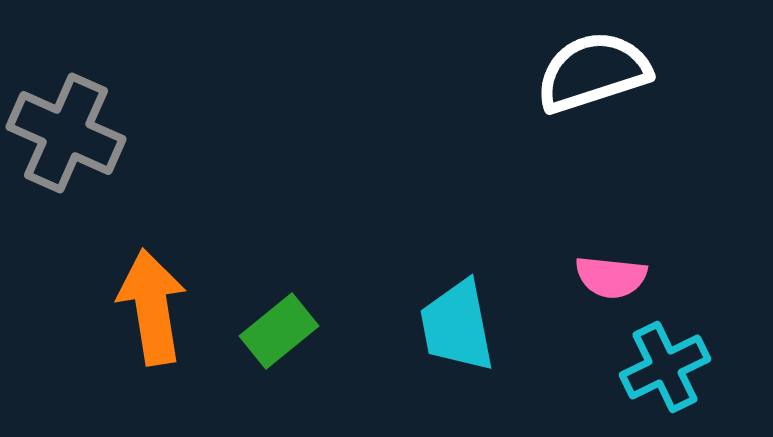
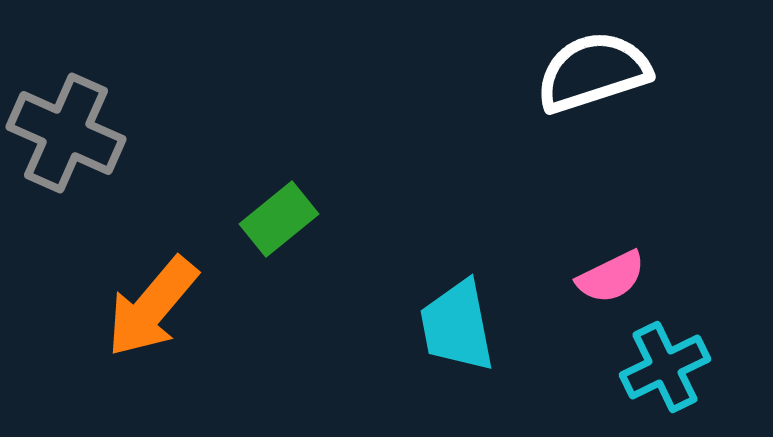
pink semicircle: rotated 32 degrees counterclockwise
orange arrow: rotated 131 degrees counterclockwise
green rectangle: moved 112 px up
